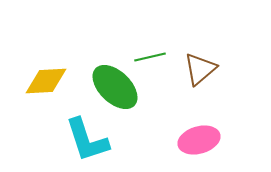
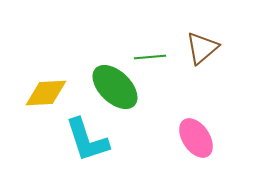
green line: rotated 8 degrees clockwise
brown triangle: moved 2 px right, 21 px up
yellow diamond: moved 12 px down
pink ellipse: moved 3 px left, 2 px up; rotated 72 degrees clockwise
